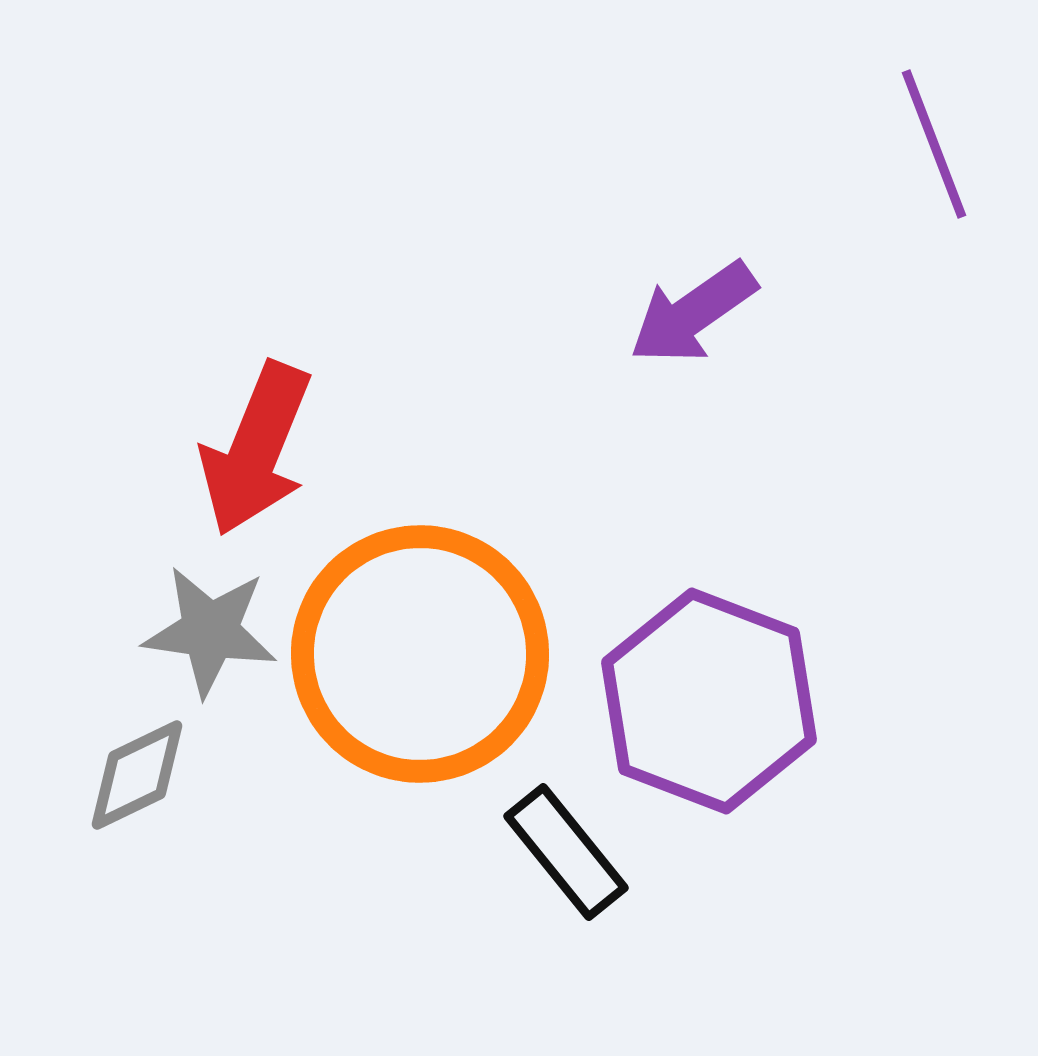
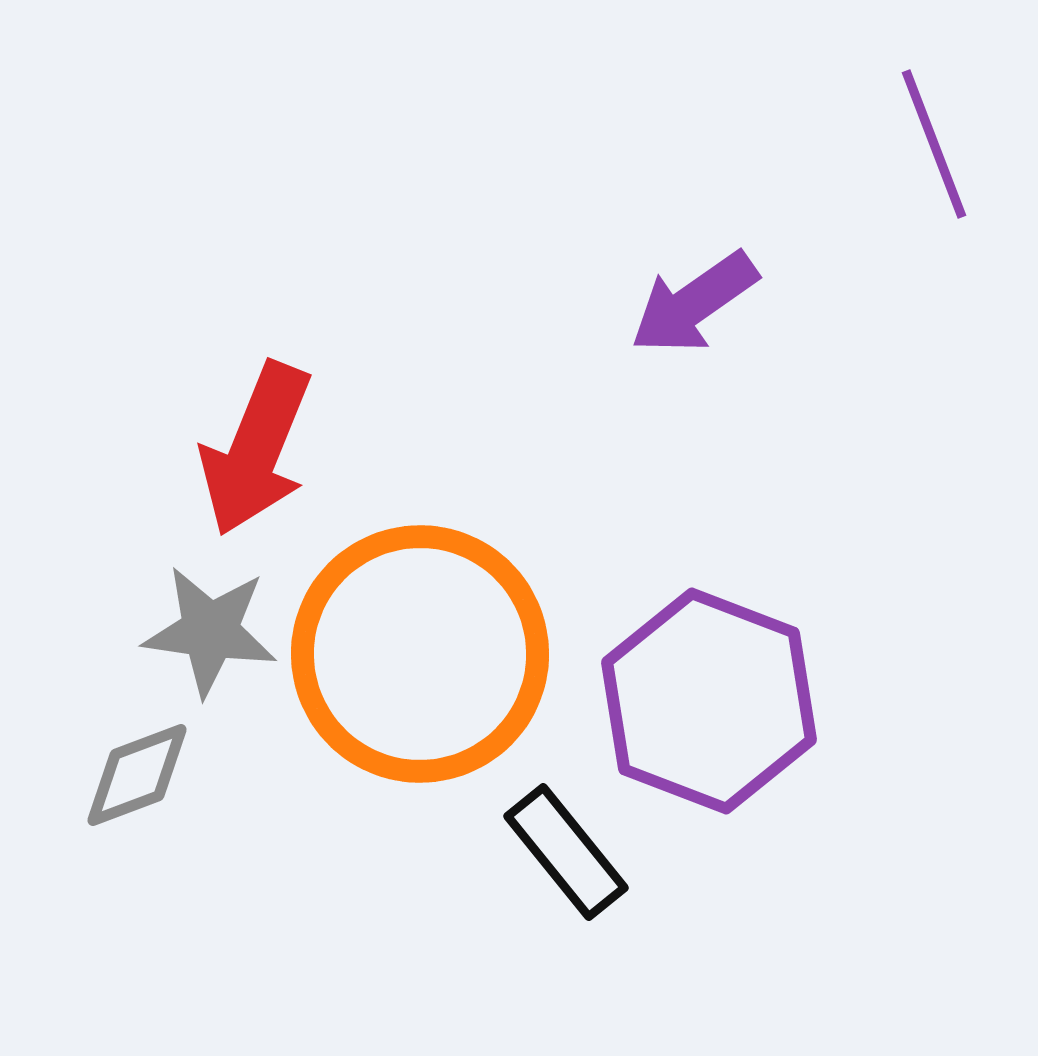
purple arrow: moved 1 px right, 10 px up
gray diamond: rotated 5 degrees clockwise
